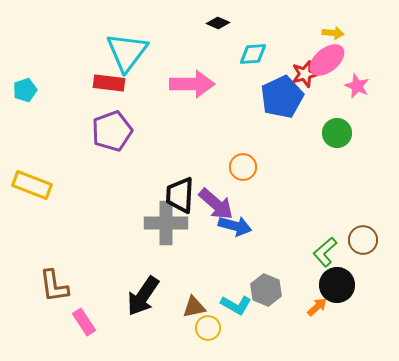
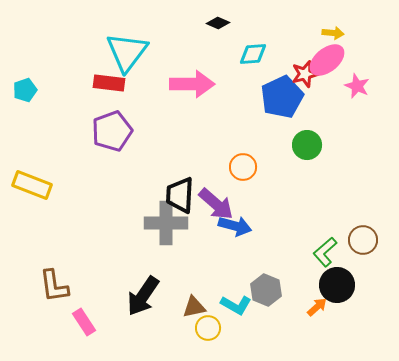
green circle: moved 30 px left, 12 px down
